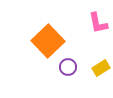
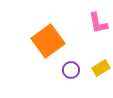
orange square: rotated 8 degrees clockwise
purple circle: moved 3 px right, 3 px down
